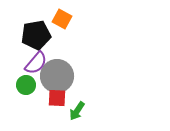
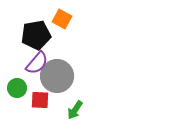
purple semicircle: moved 1 px right
green circle: moved 9 px left, 3 px down
red square: moved 17 px left, 2 px down
green arrow: moved 2 px left, 1 px up
